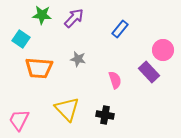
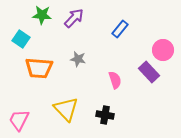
yellow triangle: moved 1 px left
